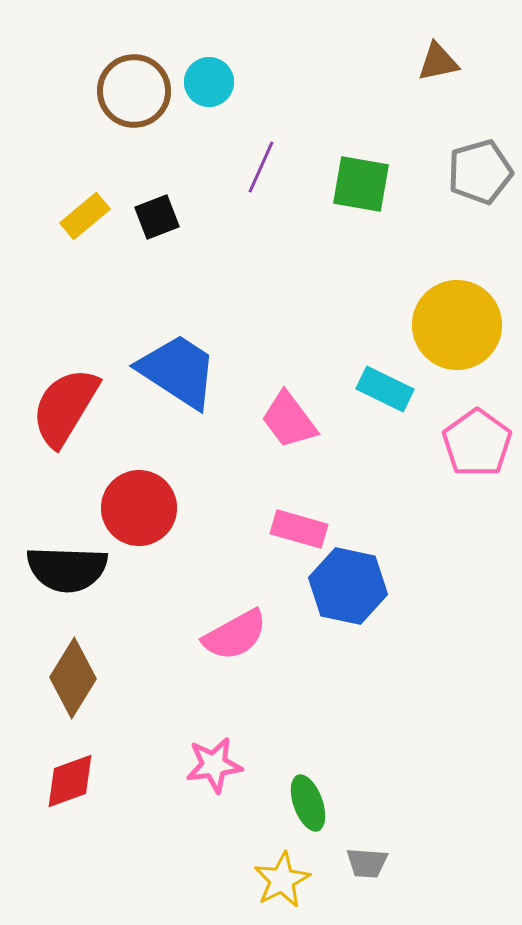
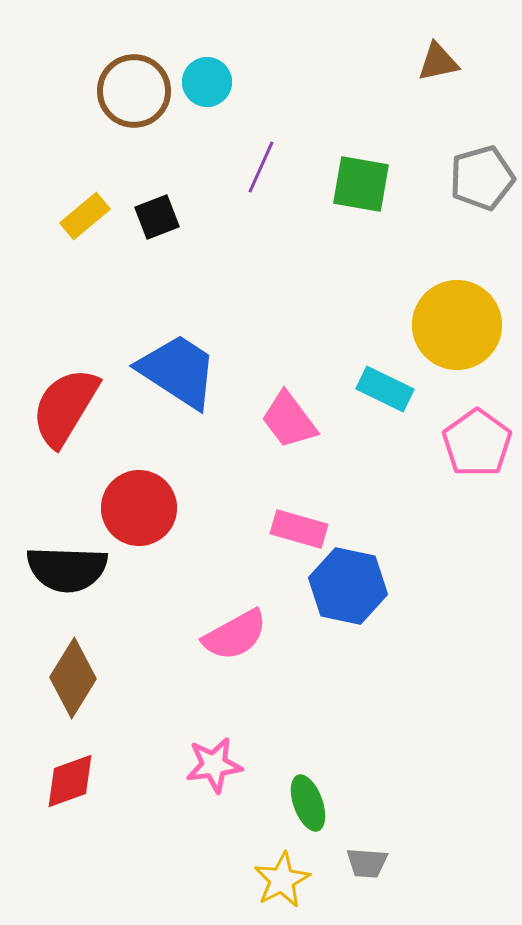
cyan circle: moved 2 px left
gray pentagon: moved 2 px right, 6 px down
